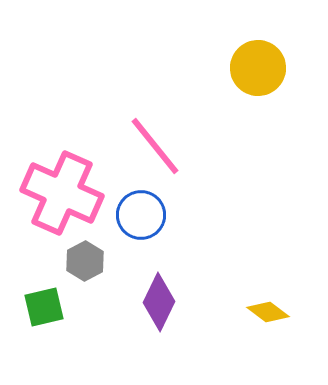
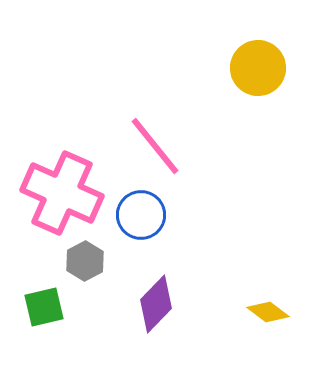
purple diamond: moved 3 px left, 2 px down; rotated 18 degrees clockwise
